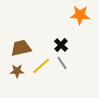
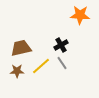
black cross: rotated 16 degrees clockwise
